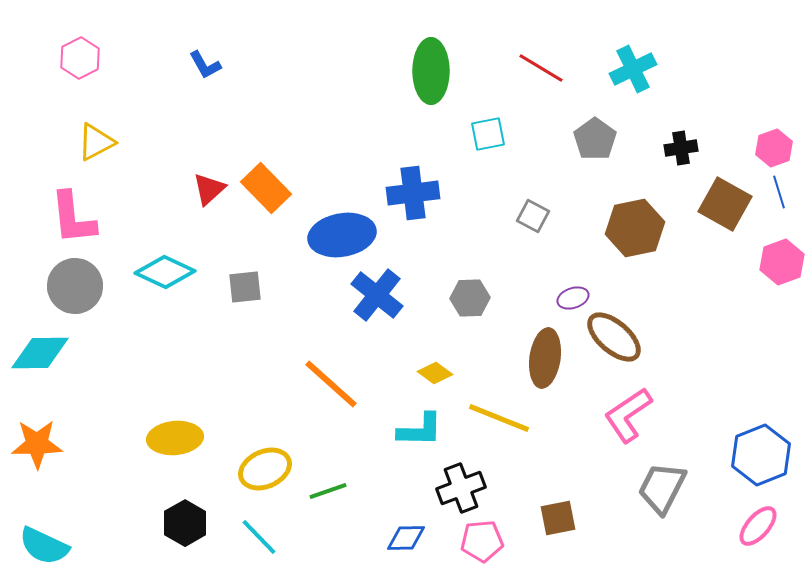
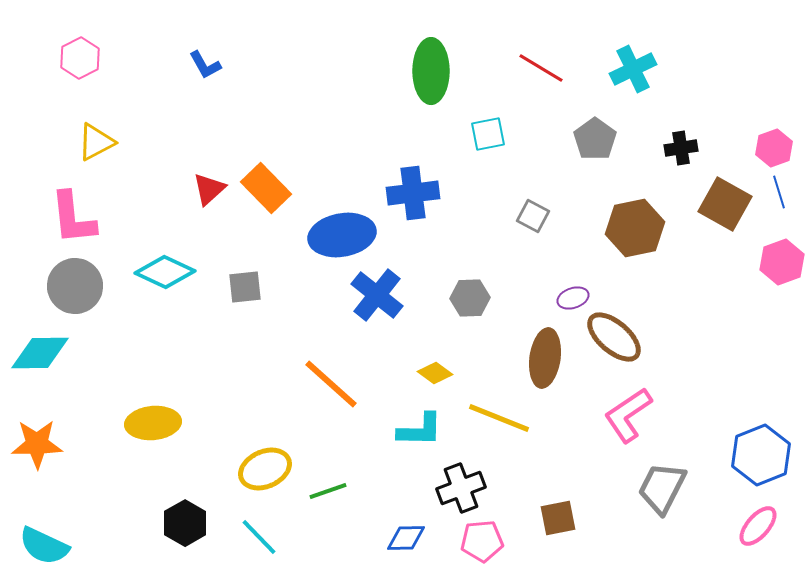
yellow ellipse at (175, 438): moved 22 px left, 15 px up
